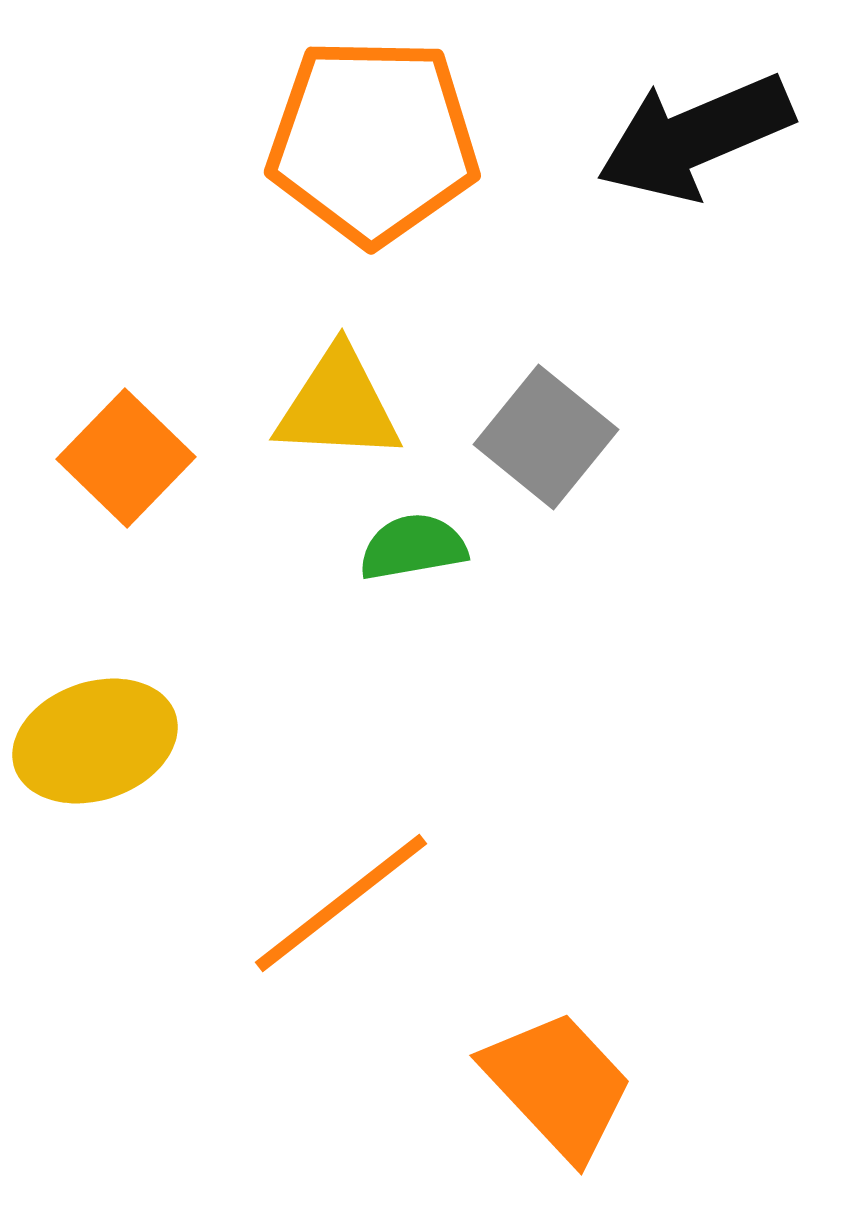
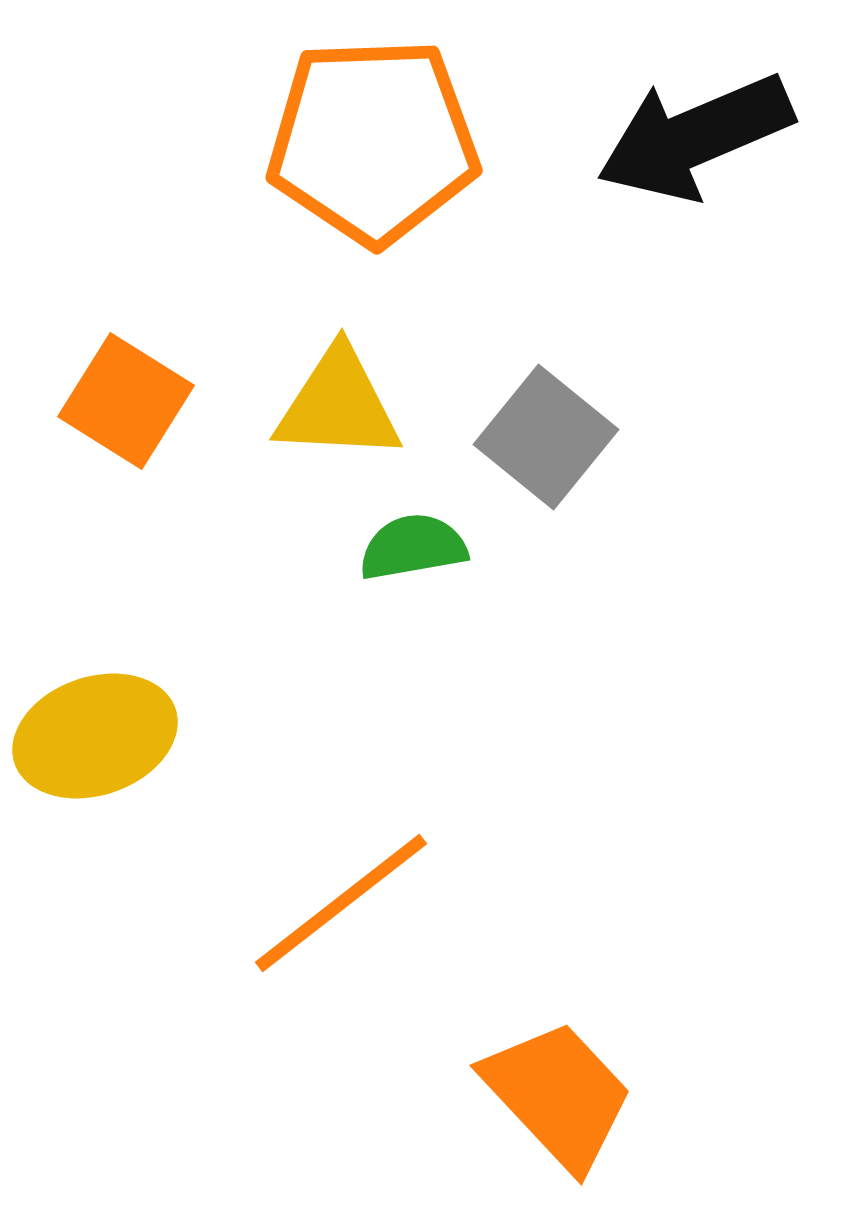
orange pentagon: rotated 3 degrees counterclockwise
orange square: moved 57 px up; rotated 12 degrees counterclockwise
yellow ellipse: moved 5 px up
orange trapezoid: moved 10 px down
